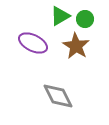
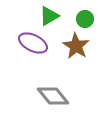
green triangle: moved 11 px left
gray diamond: moved 5 px left; rotated 12 degrees counterclockwise
